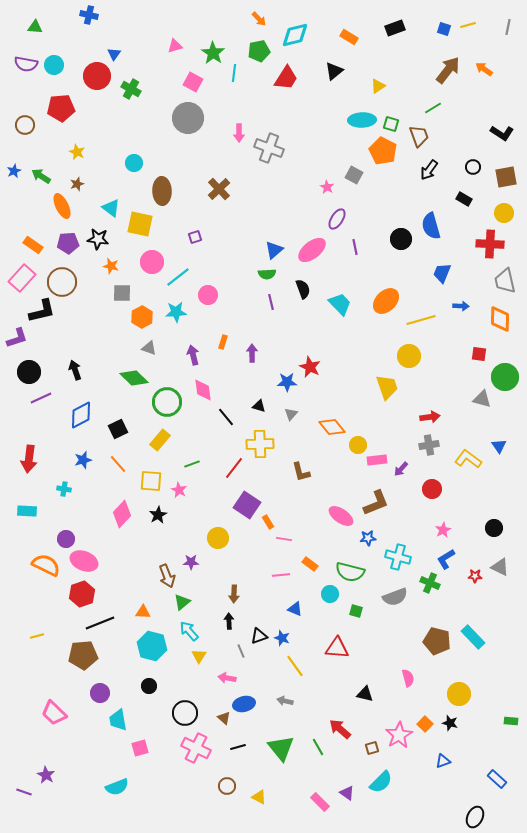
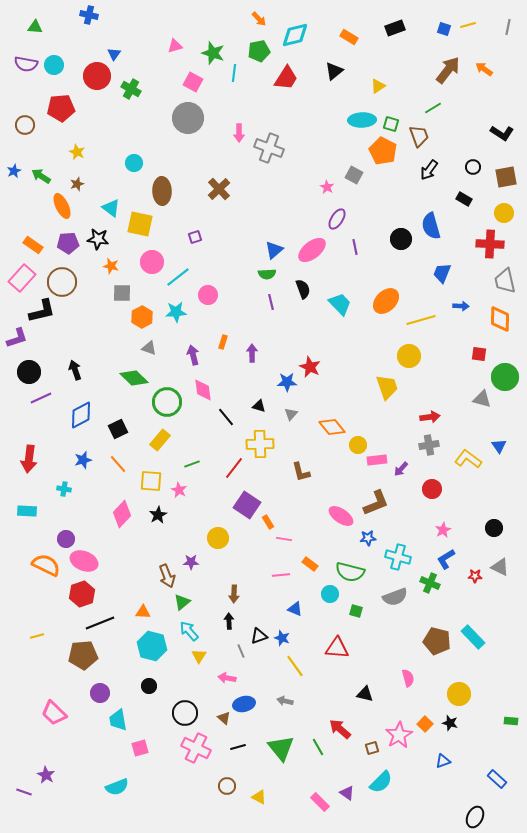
green star at (213, 53): rotated 15 degrees counterclockwise
